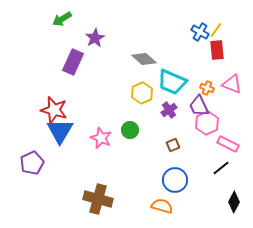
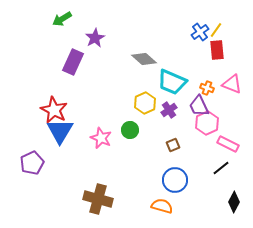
blue cross: rotated 24 degrees clockwise
yellow hexagon: moved 3 px right, 10 px down
red star: rotated 12 degrees clockwise
